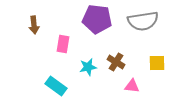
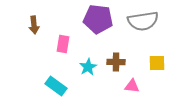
purple pentagon: moved 1 px right
brown cross: rotated 30 degrees counterclockwise
cyan star: rotated 18 degrees counterclockwise
